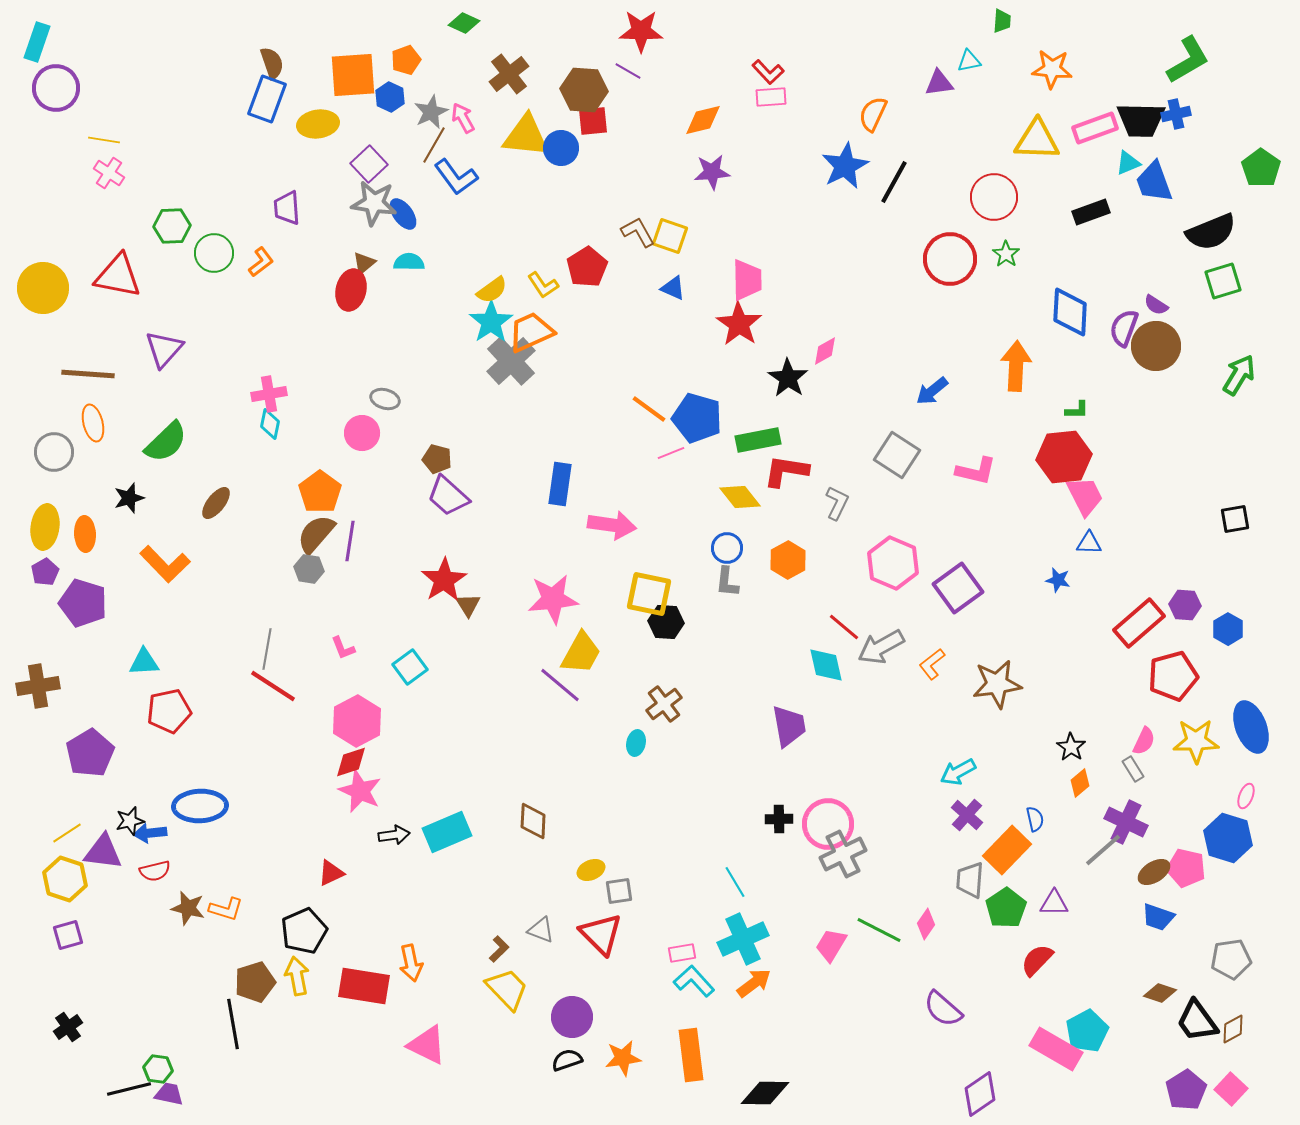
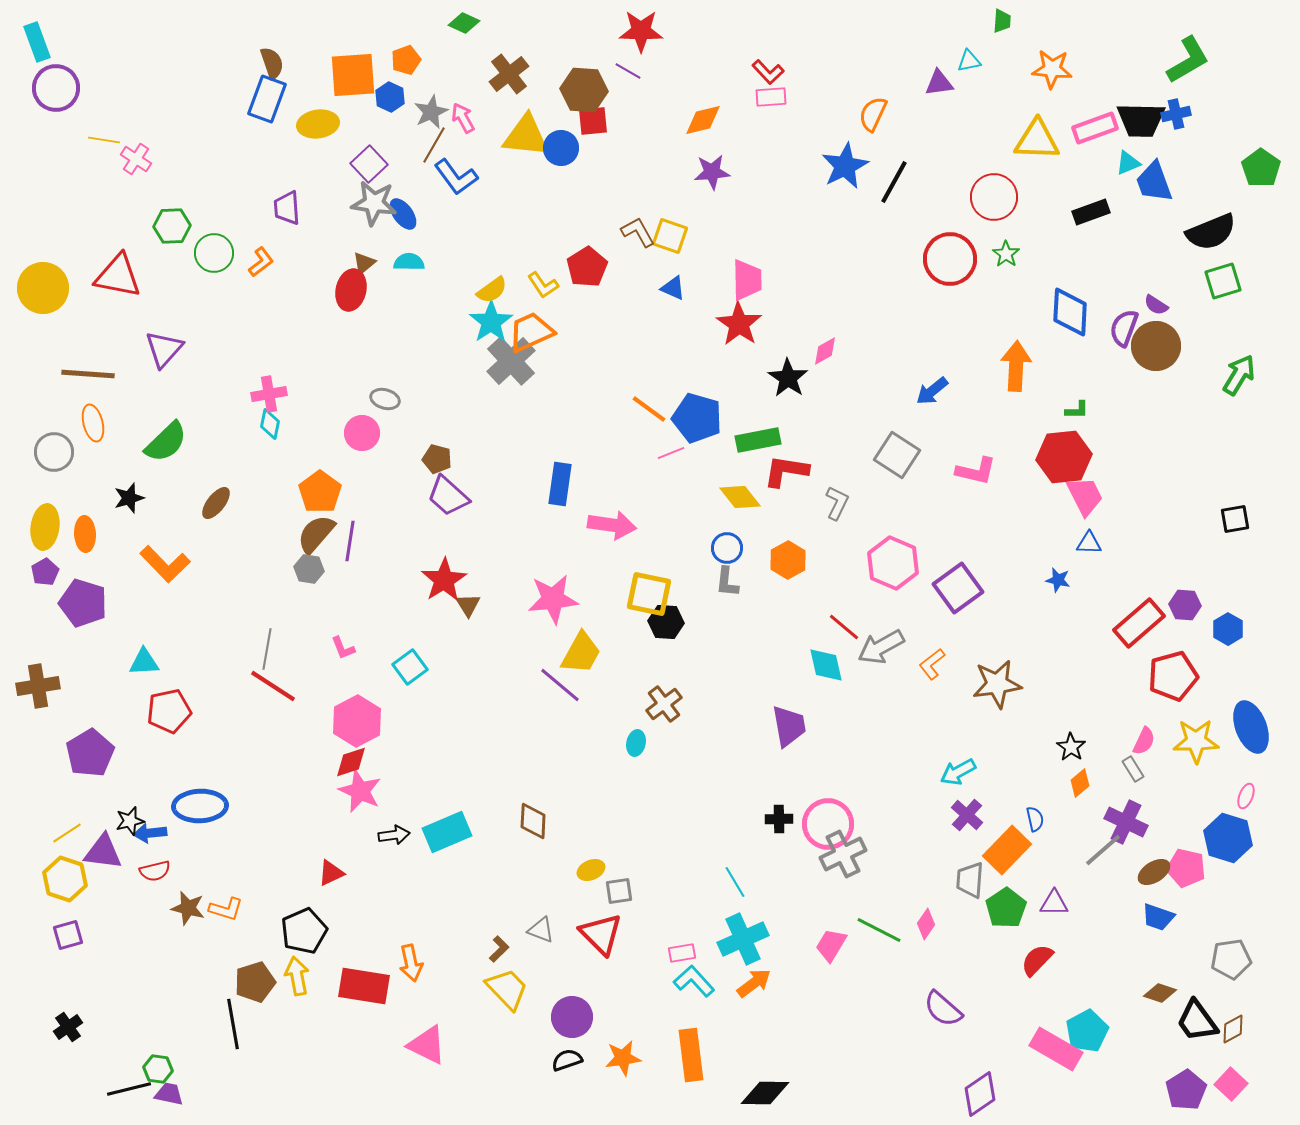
cyan rectangle at (37, 42): rotated 39 degrees counterclockwise
pink cross at (109, 173): moved 27 px right, 14 px up
pink square at (1231, 1089): moved 5 px up
